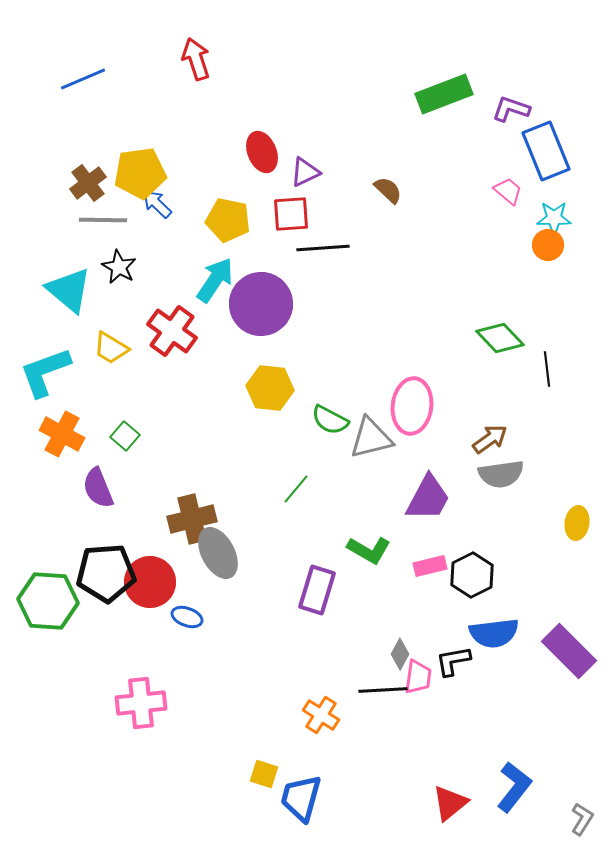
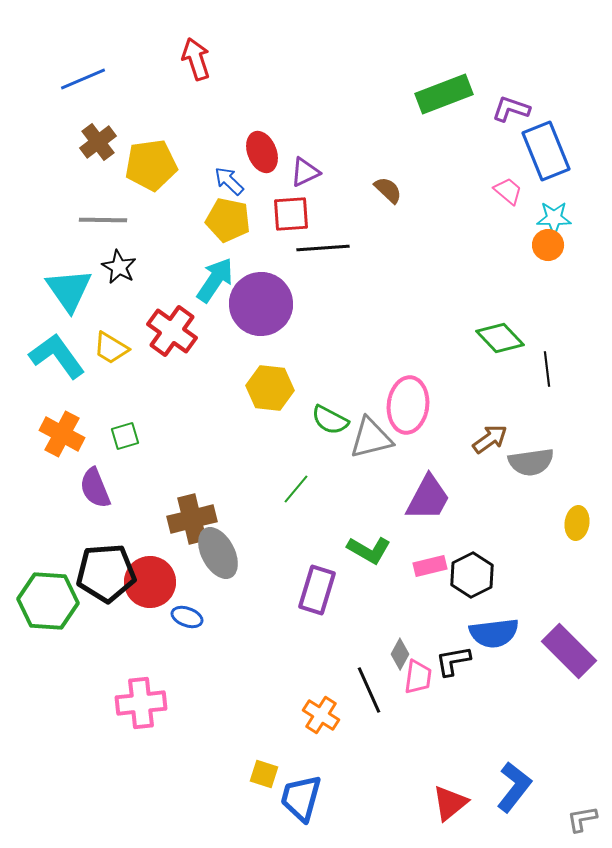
yellow pentagon at (140, 173): moved 11 px right, 8 px up
brown cross at (88, 183): moved 10 px right, 41 px up
blue arrow at (157, 204): moved 72 px right, 23 px up
cyan triangle at (69, 290): rotated 15 degrees clockwise
cyan L-shape at (45, 372): moved 12 px right, 16 px up; rotated 74 degrees clockwise
pink ellipse at (412, 406): moved 4 px left, 1 px up
green square at (125, 436): rotated 32 degrees clockwise
gray semicircle at (501, 474): moved 30 px right, 12 px up
purple semicircle at (98, 488): moved 3 px left
black line at (383, 690): moved 14 px left; rotated 69 degrees clockwise
gray L-shape at (582, 819): rotated 132 degrees counterclockwise
